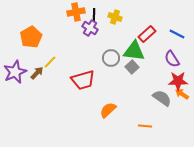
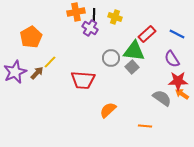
red trapezoid: rotated 20 degrees clockwise
